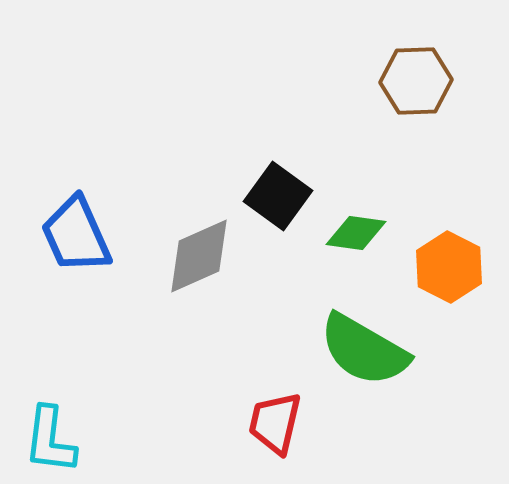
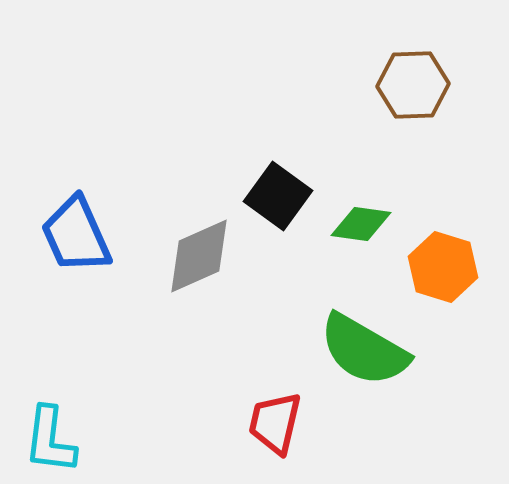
brown hexagon: moved 3 px left, 4 px down
green diamond: moved 5 px right, 9 px up
orange hexagon: moved 6 px left; rotated 10 degrees counterclockwise
